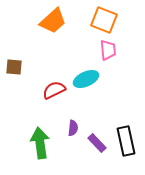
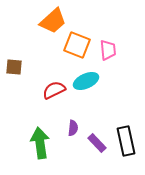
orange square: moved 27 px left, 25 px down
cyan ellipse: moved 2 px down
